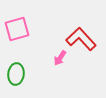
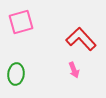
pink square: moved 4 px right, 7 px up
pink arrow: moved 14 px right, 12 px down; rotated 56 degrees counterclockwise
